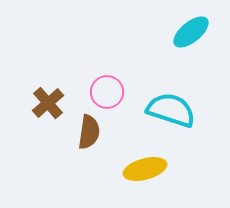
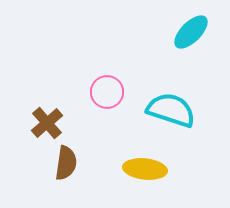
cyan ellipse: rotated 6 degrees counterclockwise
brown cross: moved 1 px left, 20 px down
brown semicircle: moved 23 px left, 31 px down
yellow ellipse: rotated 21 degrees clockwise
